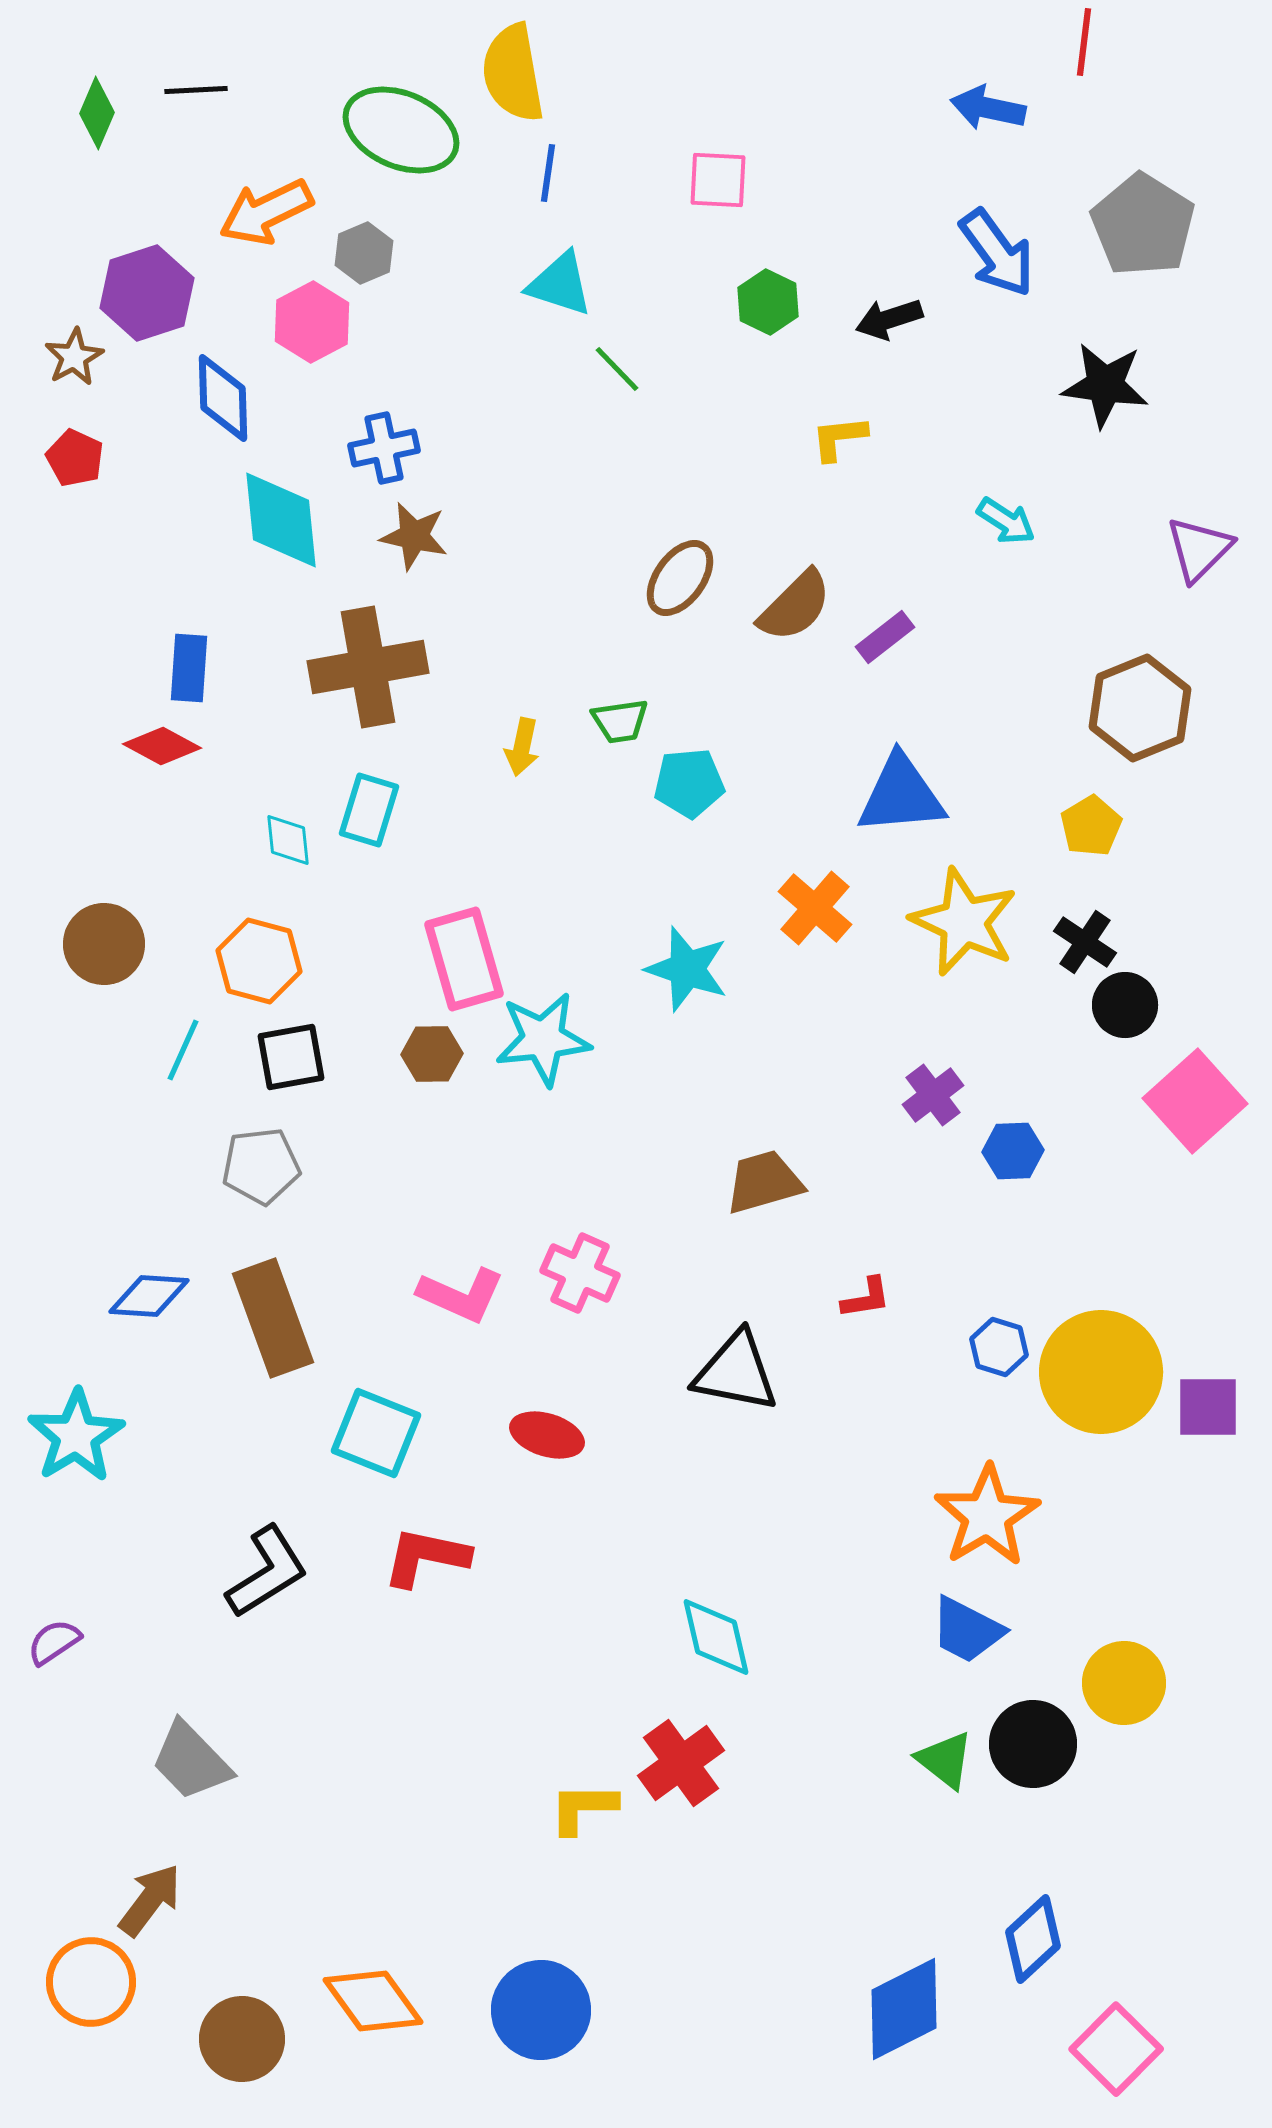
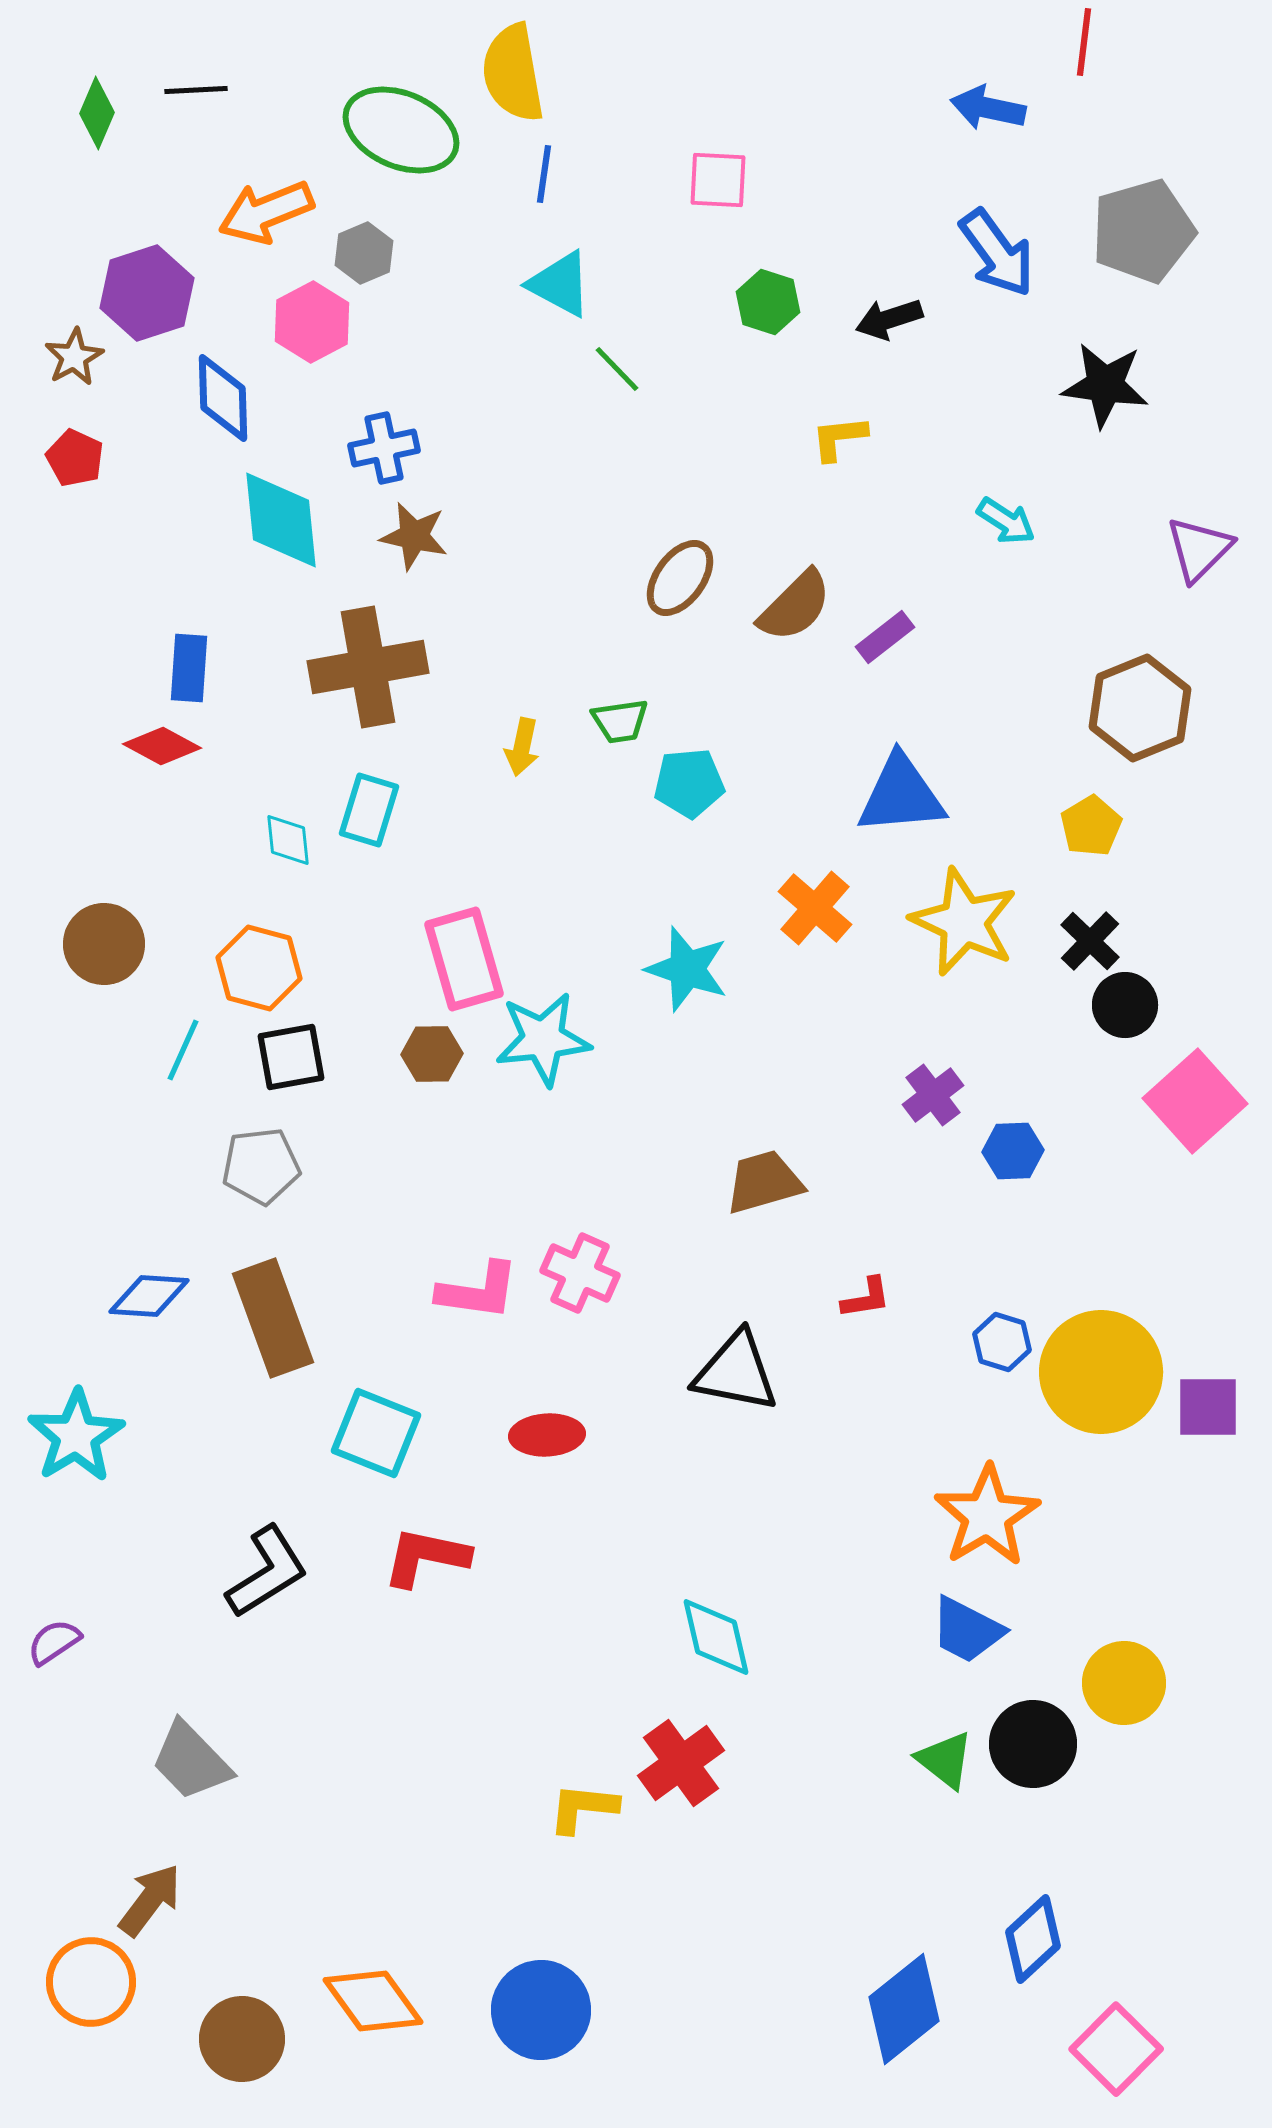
blue line at (548, 173): moved 4 px left, 1 px down
orange arrow at (266, 212): rotated 4 degrees clockwise
gray pentagon at (1143, 225): moved 6 px down; rotated 24 degrees clockwise
cyan triangle at (560, 284): rotated 10 degrees clockwise
green hexagon at (768, 302): rotated 8 degrees counterclockwise
black cross at (1085, 942): moved 5 px right, 1 px up; rotated 10 degrees clockwise
orange hexagon at (259, 961): moved 7 px down
pink L-shape at (461, 1295): moved 17 px right, 4 px up; rotated 16 degrees counterclockwise
blue hexagon at (999, 1347): moved 3 px right, 5 px up
red ellipse at (547, 1435): rotated 20 degrees counterclockwise
yellow L-shape at (583, 1808): rotated 6 degrees clockwise
blue diamond at (904, 2009): rotated 12 degrees counterclockwise
